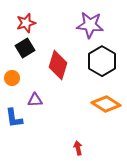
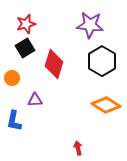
red star: moved 1 px down
red diamond: moved 4 px left, 1 px up
orange diamond: moved 1 px down
blue L-shape: moved 3 px down; rotated 20 degrees clockwise
